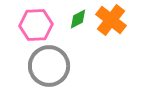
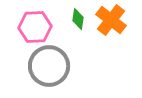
green diamond: rotated 55 degrees counterclockwise
pink hexagon: moved 1 px left, 2 px down
